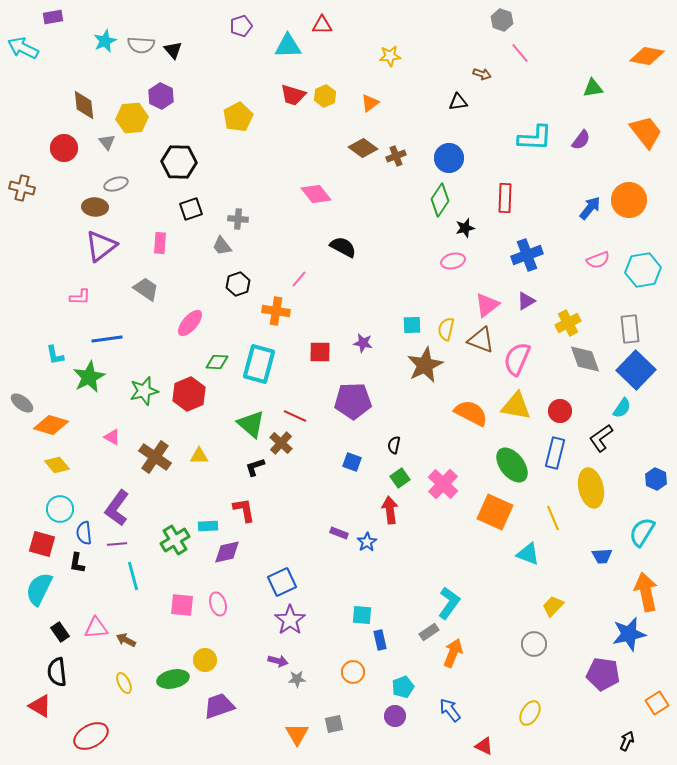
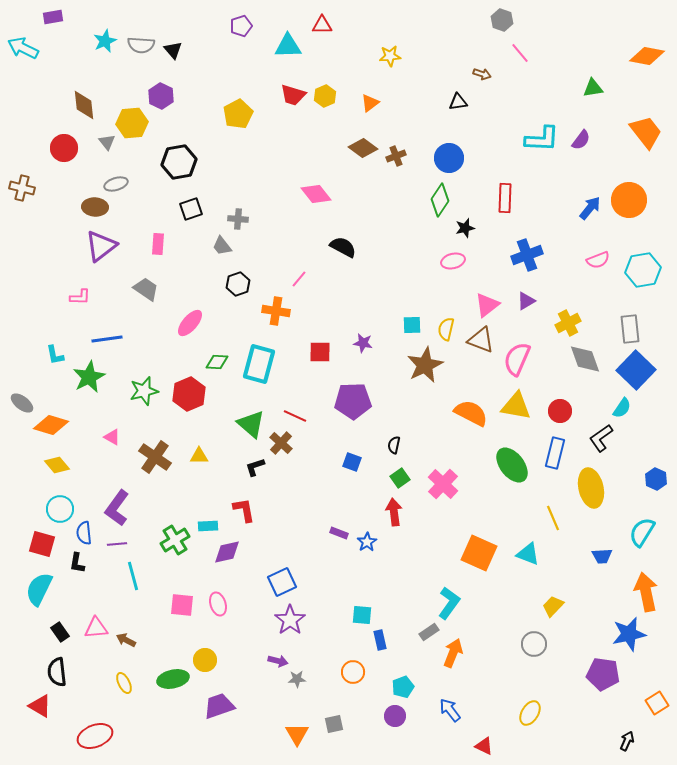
yellow pentagon at (238, 117): moved 3 px up
yellow hexagon at (132, 118): moved 5 px down
cyan L-shape at (535, 138): moved 7 px right, 1 px down
black hexagon at (179, 162): rotated 12 degrees counterclockwise
pink rectangle at (160, 243): moved 2 px left, 1 px down
red arrow at (390, 510): moved 4 px right, 2 px down
orange square at (495, 512): moved 16 px left, 41 px down
red ellipse at (91, 736): moved 4 px right; rotated 8 degrees clockwise
